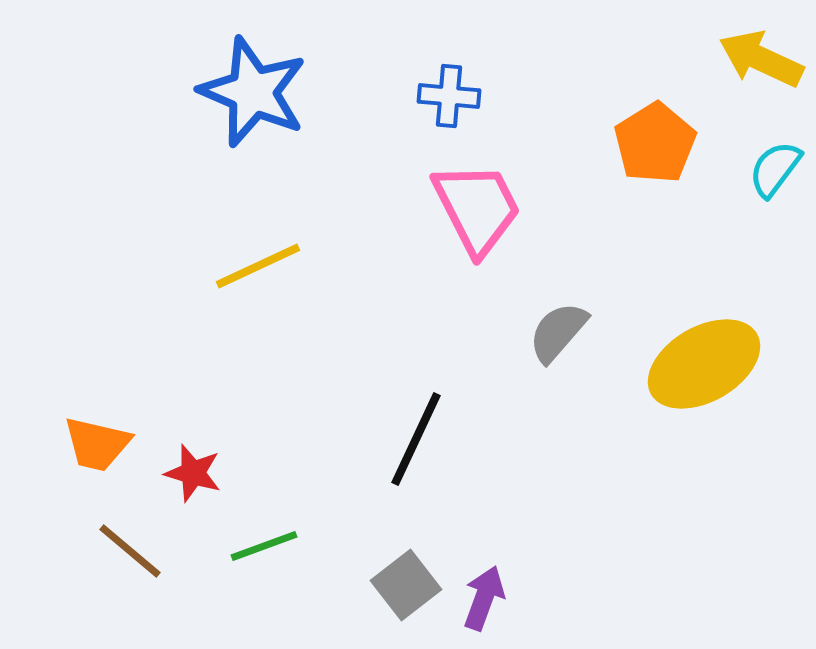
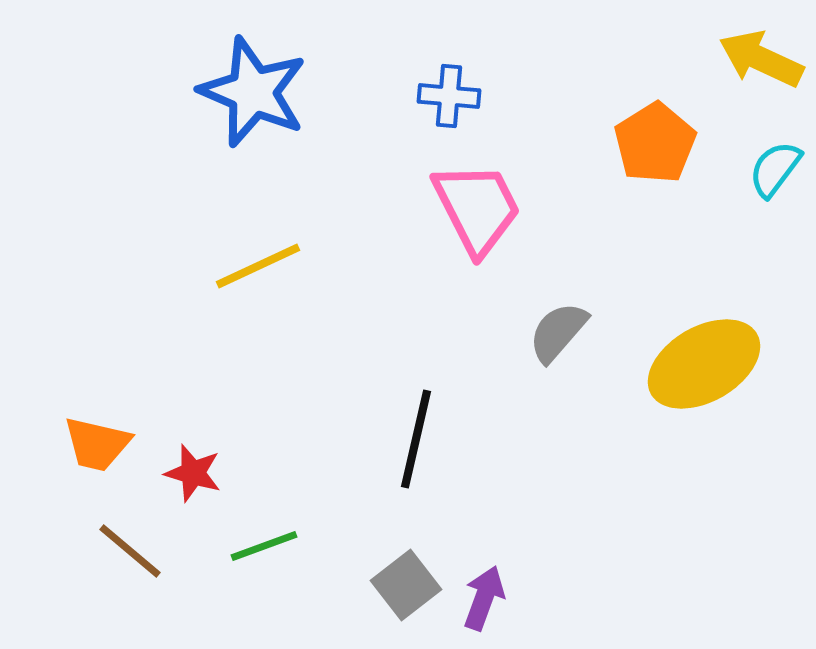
black line: rotated 12 degrees counterclockwise
